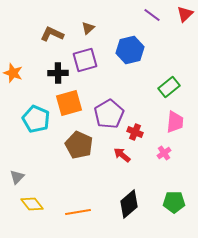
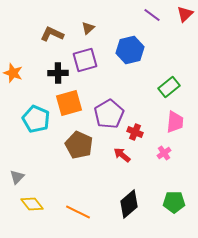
orange line: rotated 35 degrees clockwise
